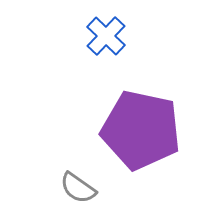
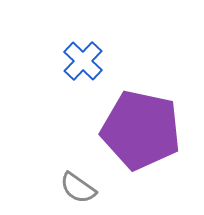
blue cross: moved 23 px left, 25 px down
